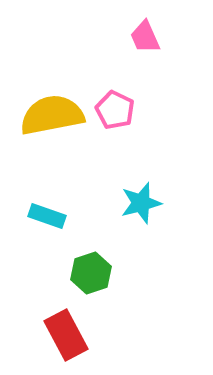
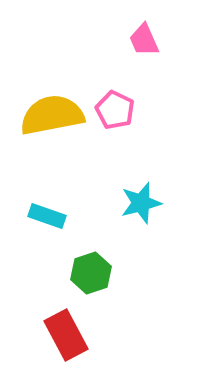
pink trapezoid: moved 1 px left, 3 px down
